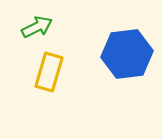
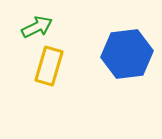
yellow rectangle: moved 6 px up
